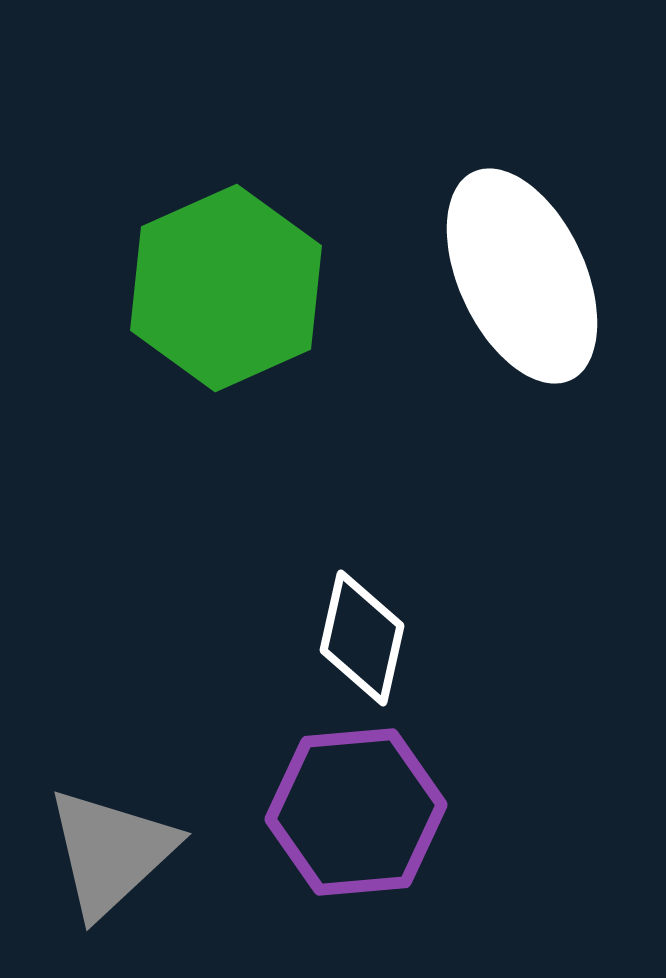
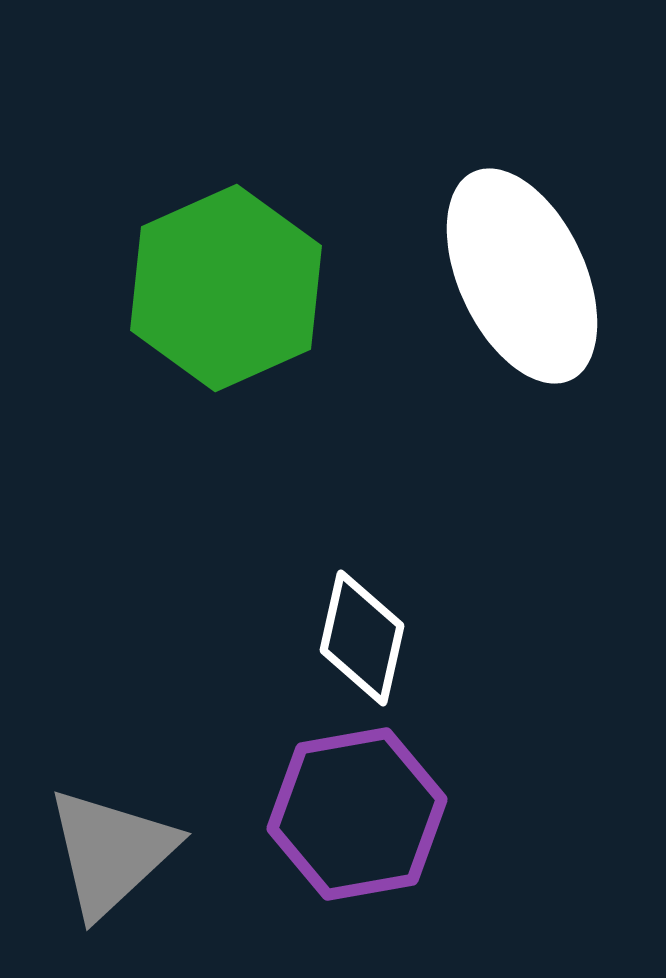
purple hexagon: moved 1 px right, 2 px down; rotated 5 degrees counterclockwise
